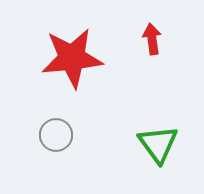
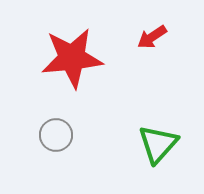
red arrow: moved 2 px up; rotated 116 degrees counterclockwise
green triangle: rotated 18 degrees clockwise
